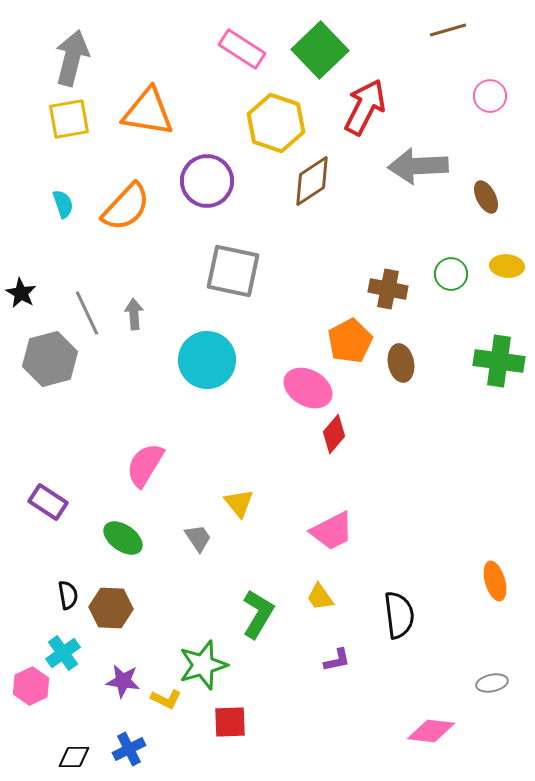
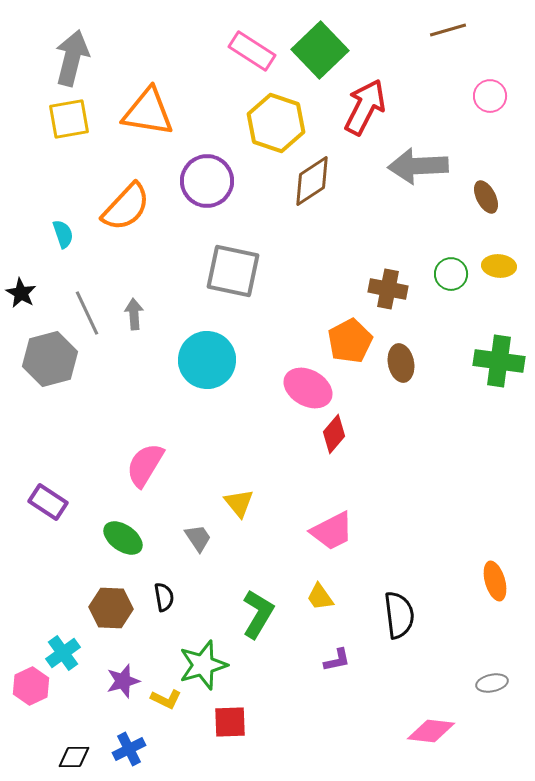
pink rectangle at (242, 49): moved 10 px right, 2 px down
cyan semicircle at (63, 204): moved 30 px down
yellow ellipse at (507, 266): moved 8 px left
black semicircle at (68, 595): moved 96 px right, 2 px down
purple star at (123, 681): rotated 24 degrees counterclockwise
